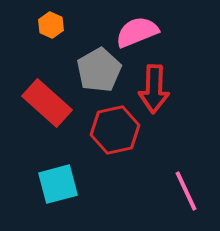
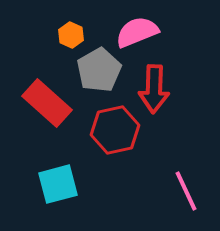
orange hexagon: moved 20 px right, 10 px down
